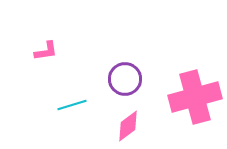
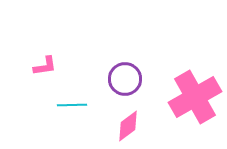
pink L-shape: moved 1 px left, 15 px down
pink cross: rotated 15 degrees counterclockwise
cyan line: rotated 16 degrees clockwise
